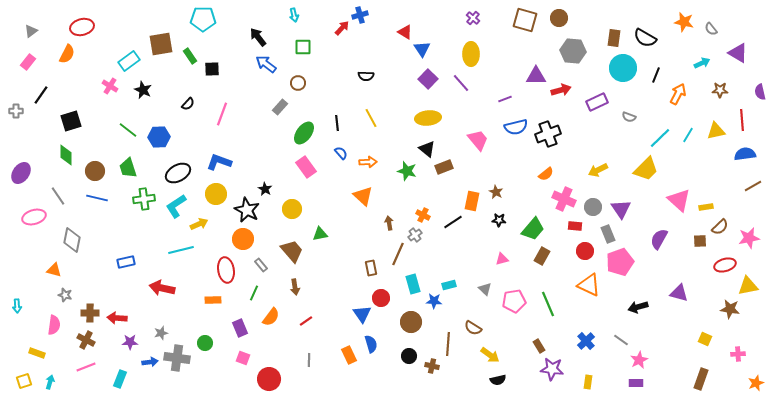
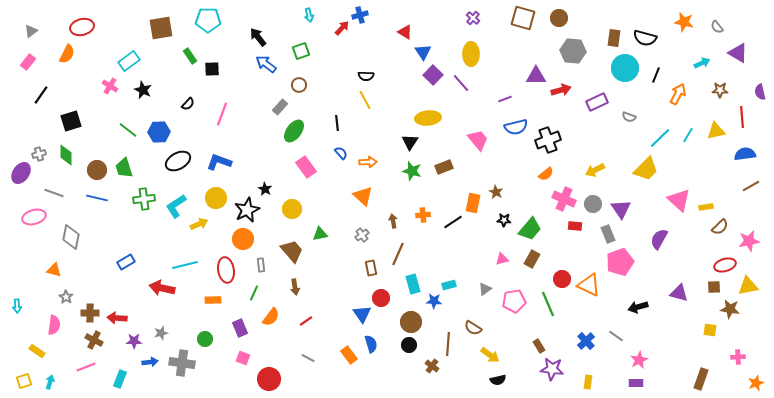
cyan arrow at (294, 15): moved 15 px right
cyan pentagon at (203, 19): moved 5 px right, 1 px down
brown square at (525, 20): moved 2 px left, 2 px up
gray semicircle at (711, 29): moved 6 px right, 2 px up
black semicircle at (645, 38): rotated 15 degrees counterclockwise
brown square at (161, 44): moved 16 px up
green square at (303, 47): moved 2 px left, 4 px down; rotated 18 degrees counterclockwise
blue triangle at (422, 49): moved 1 px right, 3 px down
cyan circle at (623, 68): moved 2 px right
purple square at (428, 79): moved 5 px right, 4 px up
brown circle at (298, 83): moved 1 px right, 2 px down
gray cross at (16, 111): moved 23 px right, 43 px down; rotated 16 degrees counterclockwise
yellow line at (371, 118): moved 6 px left, 18 px up
red line at (742, 120): moved 3 px up
green ellipse at (304, 133): moved 10 px left, 2 px up
black cross at (548, 134): moved 6 px down
blue hexagon at (159, 137): moved 5 px up
black triangle at (427, 149): moved 17 px left, 7 px up; rotated 24 degrees clockwise
green trapezoid at (128, 168): moved 4 px left
yellow arrow at (598, 170): moved 3 px left
brown circle at (95, 171): moved 2 px right, 1 px up
green star at (407, 171): moved 5 px right
black ellipse at (178, 173): moved 12 px up
brown line at (753, 186): moved 2 px left
yellow circle at (216, 194): moved 4 px down
gray line at (58, 196): moved 4 px left, 3 px up; rotated 36 degrees counterclockwise
orange rectangle at (472, 201): moved 1 px right, 2 px down
gray circle at (593, 207): moved 3 px up
black star at (247, 210): rotated 20 degrees clockwise
orange cross at (423, 215): rotated 32 degrees counterclockwise
black star at (499, 220): moved 5 px right
brown arrow at (389, 223): moved 4 px right, 2 px up
green trapezoid at (533, 229): moved 3 px left
gray cross at (415, 235): moved 53 px left
pink star at (749, 238): moved 3 px down
gray diamond at (72, 240): moved 1 px left, 3 px up
brown square at (700, 241): moved 14 px right, 46 px down
cyan line at (181, 250): moved 4 px right, 15 px down
red circle at (585, 251): moved 23 px left, 28 px down
brown rectangle at (542, 256): moved 10 px left, 3 px down
blue rectangle at (126, 262): rotated 18 degrees counterclockwise
gray rectangle at (261, 265): rotated 32 degrees clockwise
gray triangle at (485, 289): rotated 40 degrees clockwise
gray star at (65, 295): moved 1 px right, 2 px down; rotated 16 degrees clockwise
yellow square at (705, 339): moved 5 px right, 9 px up; rotated 16 degrees counterclockwise
brown cross at (86, 340): moved 8 px right
gray line at (621, 340): moved 5 px left, 4 px up
purple star at (130, 342): moved 4 px right, 1 px up
green circle at (205, 343): moved 4 px up
yellow rectangle at (37, 353): moved 2 px up; rotated 14 degrees clockwise
pink cross at (738, 354): moved 3 px down
orange rectangle at (349, 355): rotated 12 degrees counterclockwise
black circle at (409, 356): moved 11 px up
gray cross at (177, 358): moved 5 px right, 5 px down
gray line at (309, 360): moved 1 px left, 2 px up; rotated 64 degrees counterclockwise
brown cross at (432, 366): rotated 24 degrees clockwise
